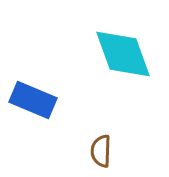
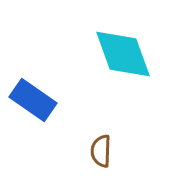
blue rectangle: rotated 12 degrees clockwise
